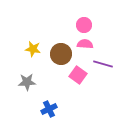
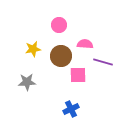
pink circle: moved 25 px left
yellow star: rotated 21 degrees counterclockwise
brown circle: moved 2 px down
purple line: moved 2 px up
pink square: rotated 36 degrees counterclockwise
blue cross: moved 22 px right
